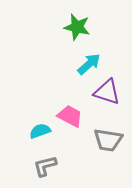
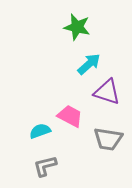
gray trapezoid: moved 1 px up
